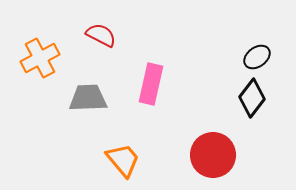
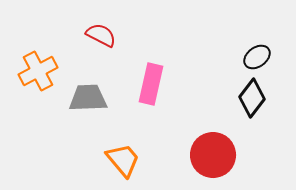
orange cross: moved 2 px left, 13 px down
